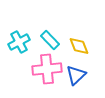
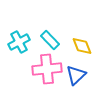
yellow diamond: moved 3 px right
